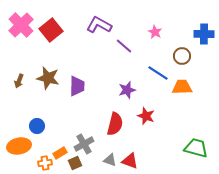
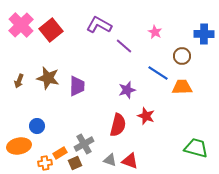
red semicircle: moved 3 px right, 1 px down
